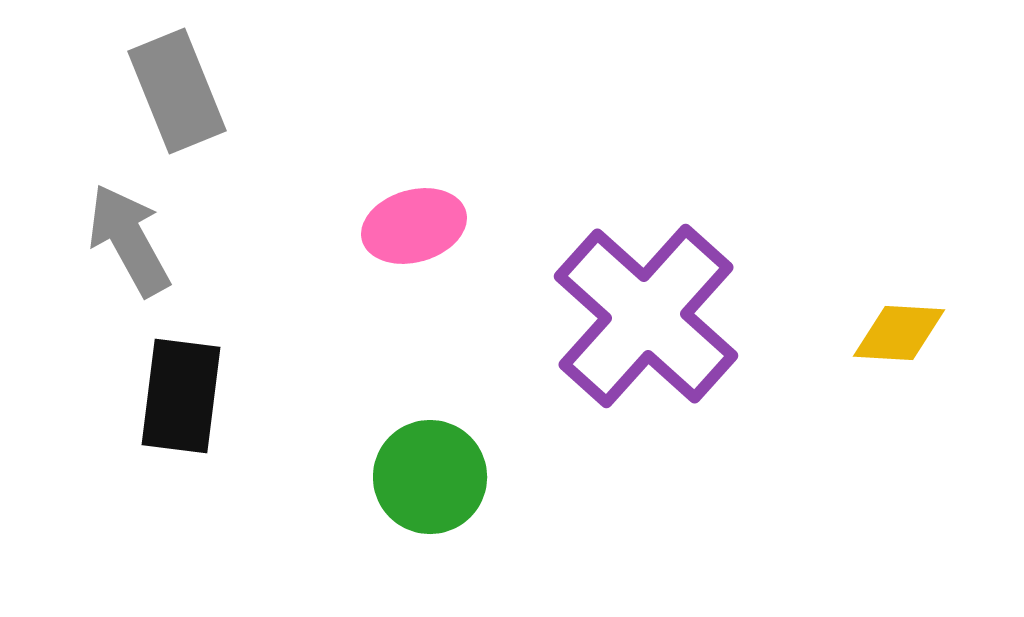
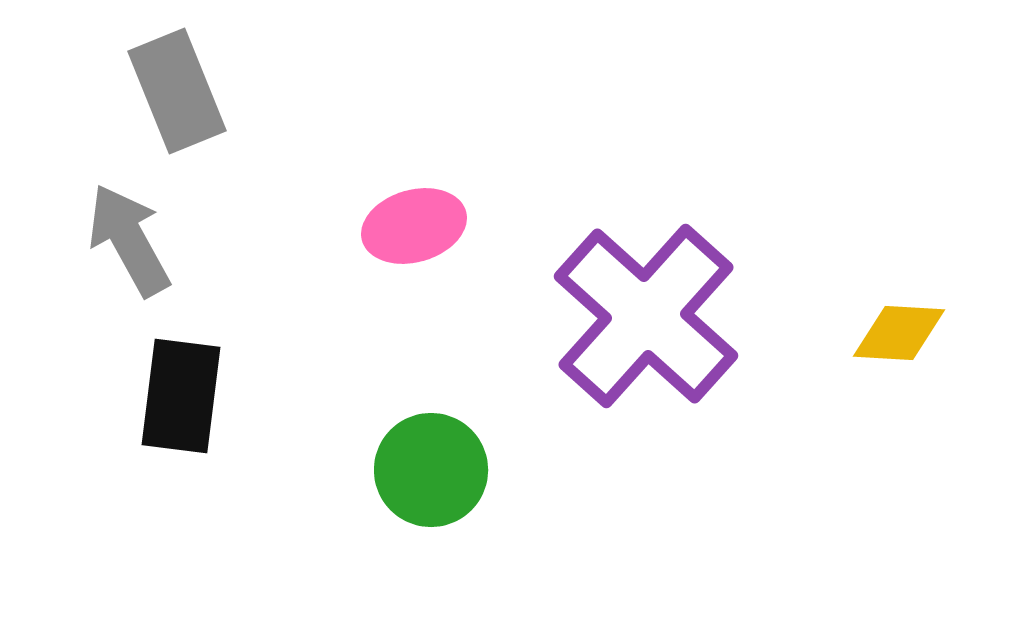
green circle: moved 1 px right, 7 px up
